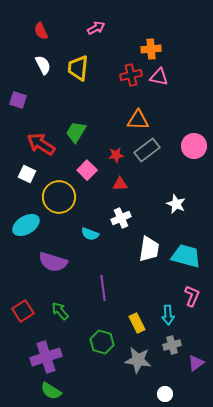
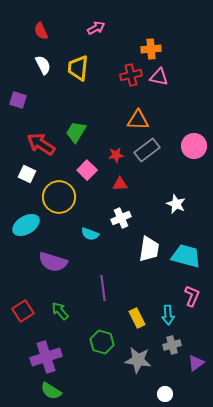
yellow rectangle: moved 5 px up
